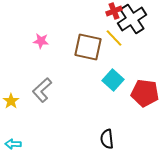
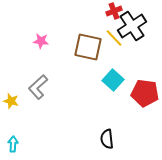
black cross: moved 7 px down
gray L-shape: moved 4 px left, 3 px up
yellow star: rotated 21 degrees counterclockwise
cyan arrow: rotated 91 degrees clockwise
